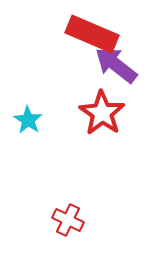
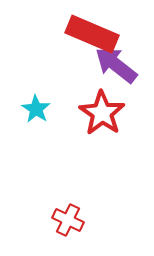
cyan star: moved 8 px right, 11 px up
